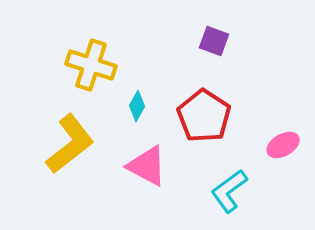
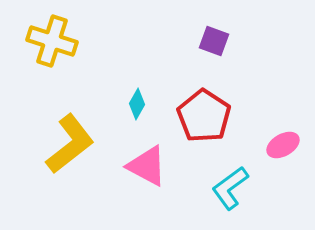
yellow cross: moved 39 px left, 24 px up
cyan diamond: moved 2 px up
cyan L-shape: moved 1 px right, 3 px up
